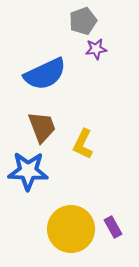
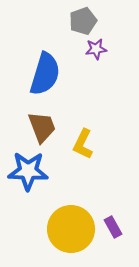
blue semicircle: rotated 48 degrees counterclockwise
